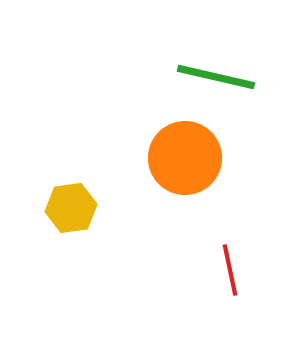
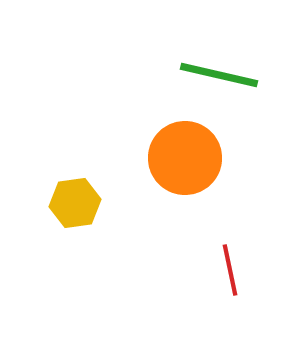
green line: moved 3 px right, 2 px up
yellow hexagon: moved 4 px right, 5 px up
